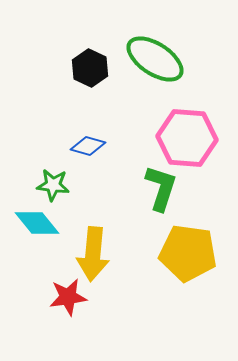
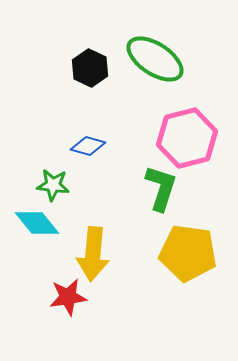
pink hexagon: rotated 18 degrees counterclockwise
